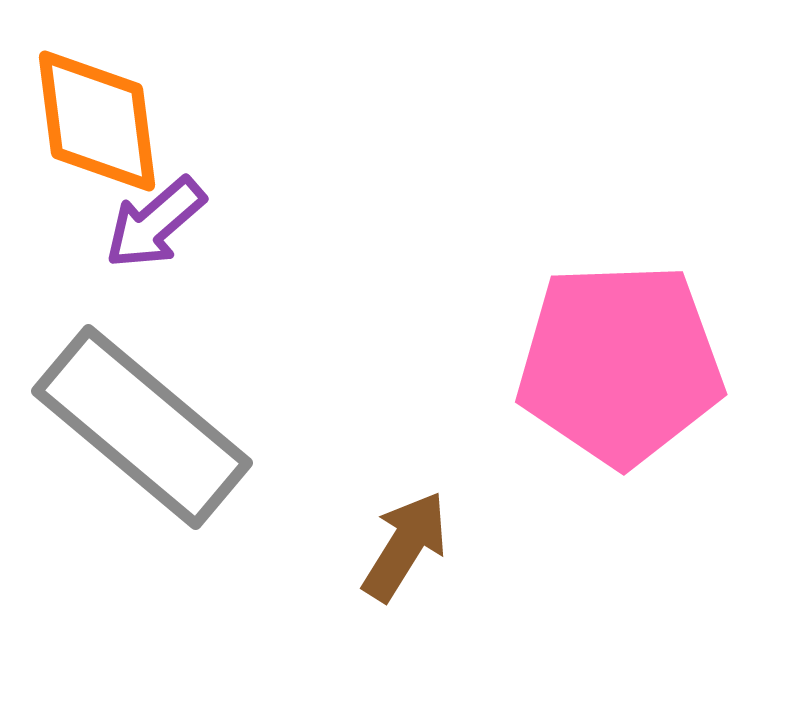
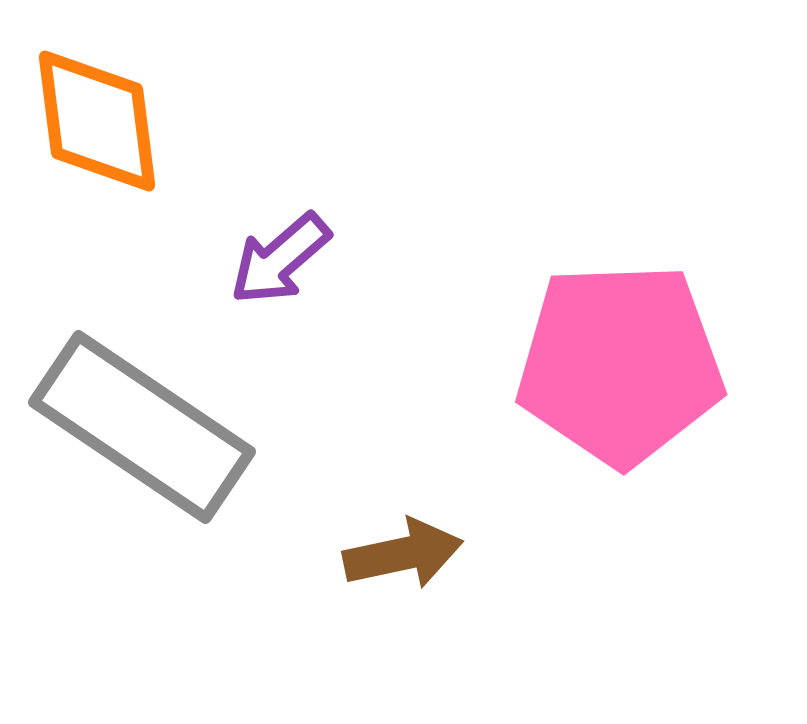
purple arrow: moved 125 px right, 36 px down
gray rectangle: rotated 6 degrees counterclockwise
brown arrow: moved 2 px left, 8 px down; rotated 46 degrees clockwise
